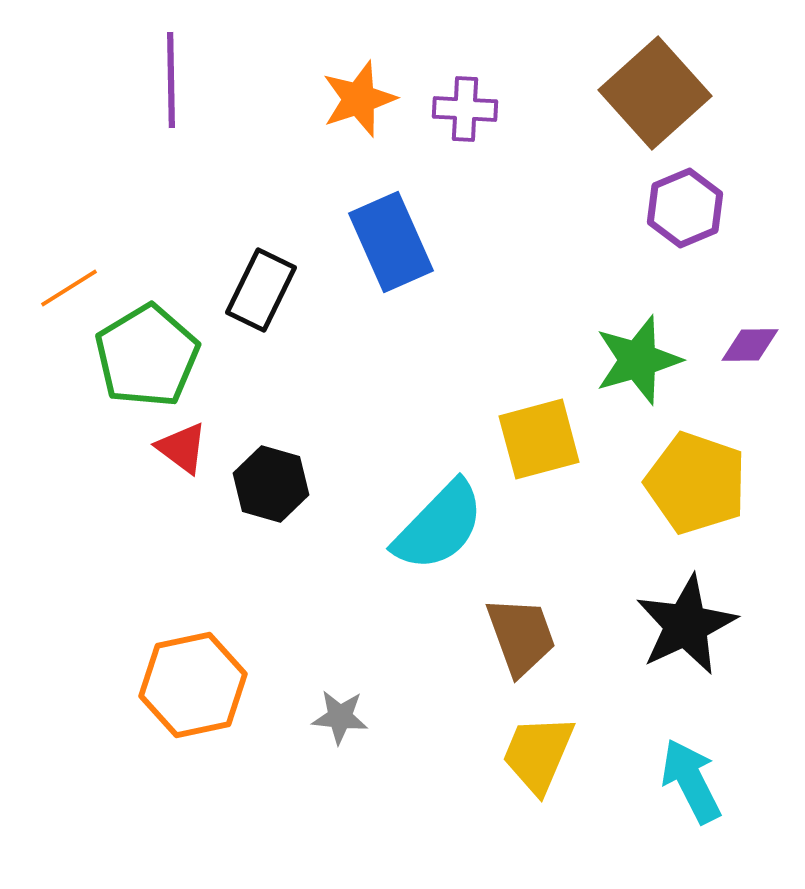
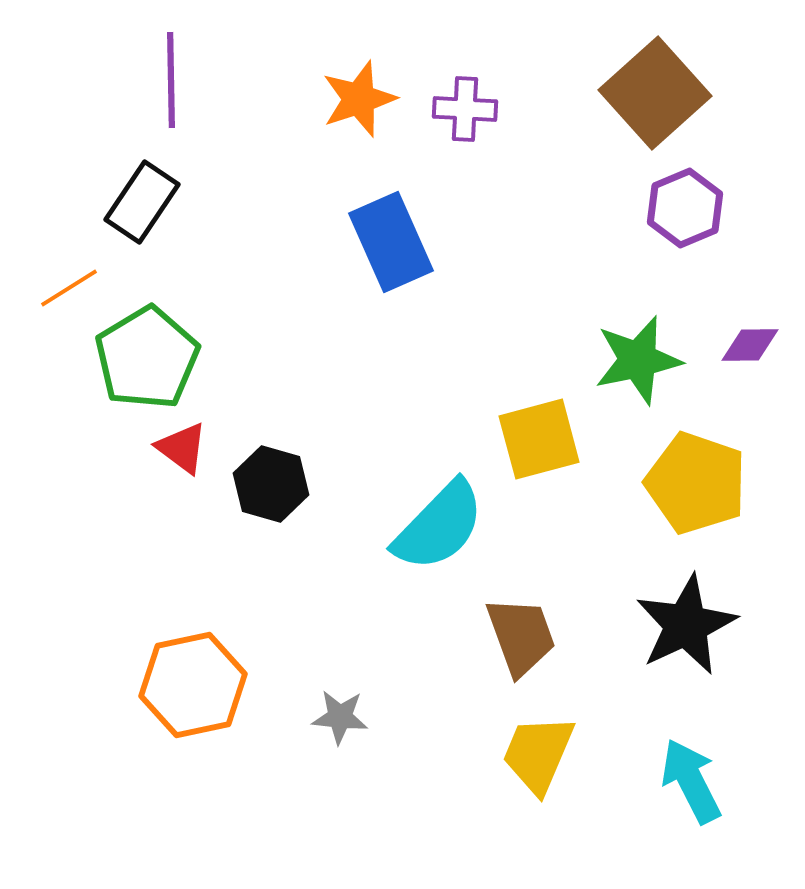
black rectangle: moved 119 px left, 88 px up; rotated 8 degrees clockwise
green pentagon: moved 2 px down
green star: rotated 4 degrees clockwise
